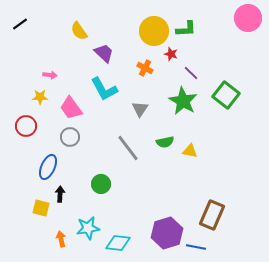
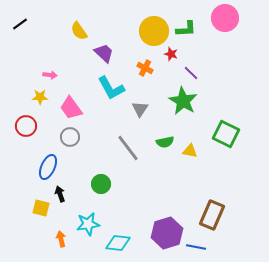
pink circle: moved 23 px left
cyan L-shape: moved 7 px right, 1 px up
green square: moved 39 px down; rotated 12 degrees counterclockwise
black arrow: rotated 21 degrees counterclockwise
cyan star: moved 4 px up
